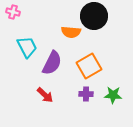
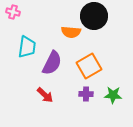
cyan trapezoid: rotated 35 degrees clockwise
